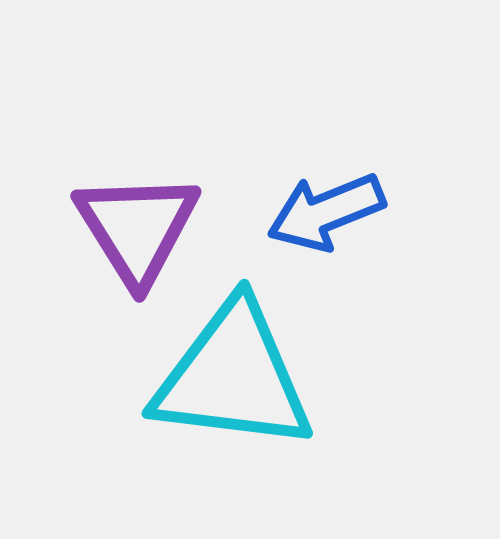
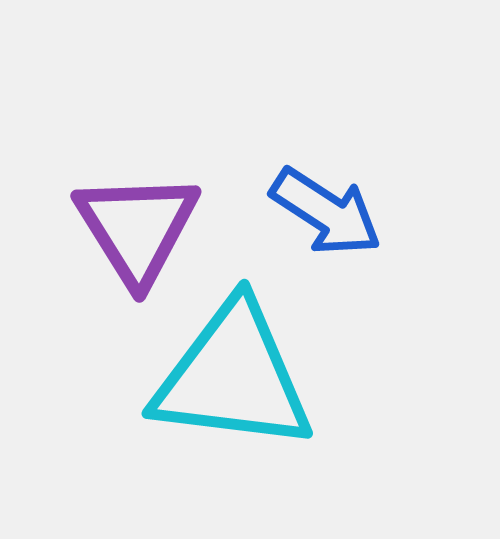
blue arrow: rotated 125 degrees counterclockwise
